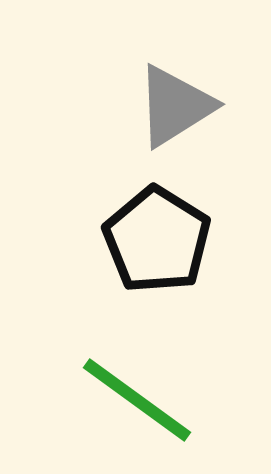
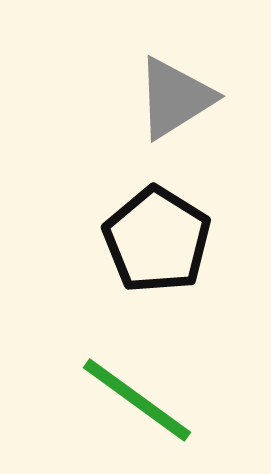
gray triangle: moved 8 px up
